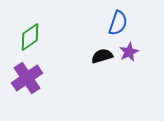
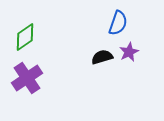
green diamond: moved 5 px left
black semicircle: moved 1 px down
